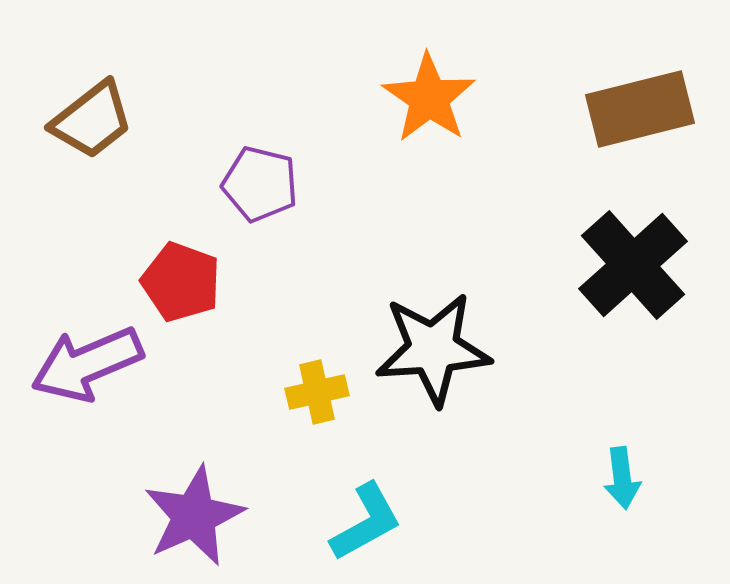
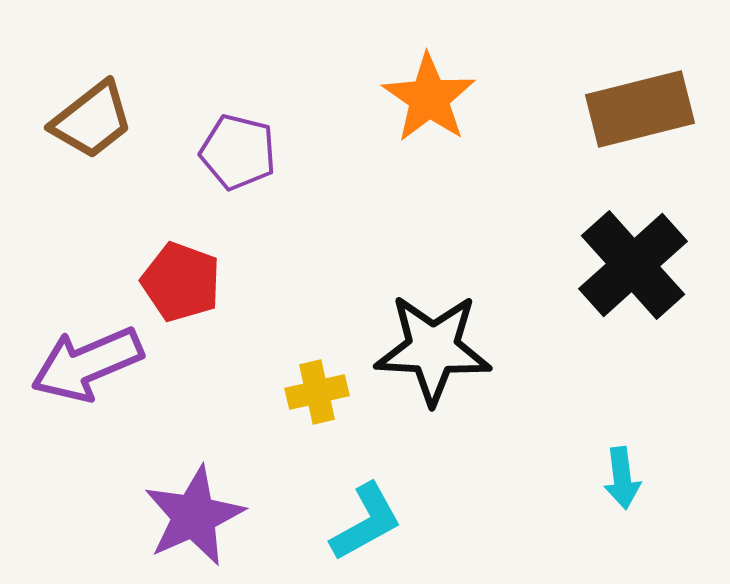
purple pentagon: moved 22 px left, 32 px up
black star: rotated 7 degrees clockwise
